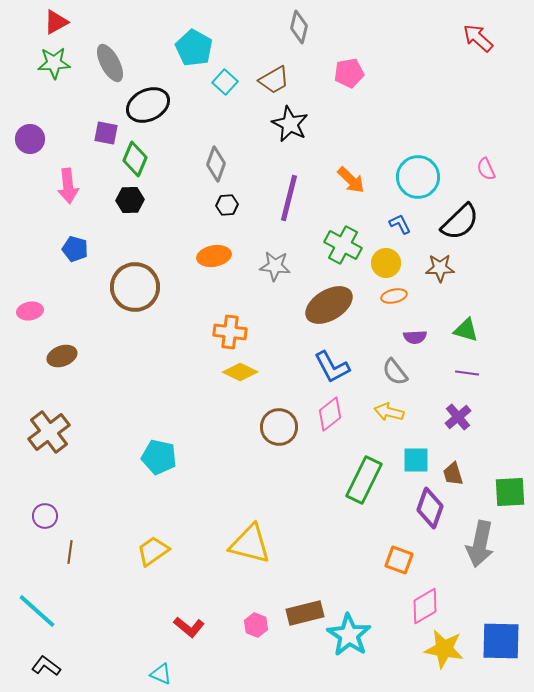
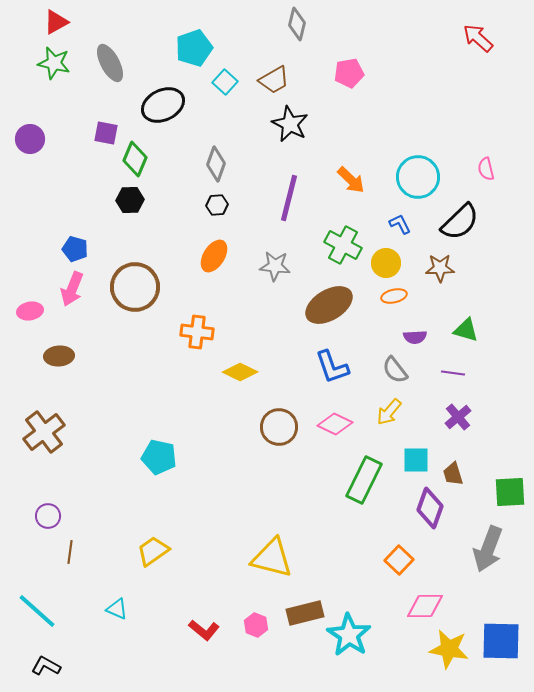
gray diamond at (299, 27): moved 2 px left, 3 px up
cyan pentagon at (194, 48): rotated 24 degrees clockwise
green star at (54, 63): rotated 16 degrees clockwise
black ellipse at (148, 105): moved 15 px right
pink semicircle at (486, 169): rotated 10 degrees clockwise
pink arrow at (68, 186): moved 4 px right, 103 px down; rotated 28 degrees clockwise
black hexagon at (227, 205): moved 10 px left
orange ellipse at (214, 256): rotated 48 degrees counterclockwise
orange cross at (230, 332): moved 33 px left
brown ellipse at (62, 356): moved 3 px left; rotated 16 degrees clockwise
blue L-shape at (332, 367): rotated 9 degrees clockwise
gray semicircle at (395, 372): moved 2 px up
purple line at (467, 373): moved 14 px left
yellow arrow at (389, 412): rotated 64 degrees counterclockwise
pink diamond at (330, 414): moved 5 px right, 10 px down; rotated 64 degrees clockwise
brown cross at (49, 432): moved 5 px left
purple circle at (45, 516): moved 3 px right
yellow triangle at (250, 544): moved 22 px right, 14 px down
gray arrow at (480, 544): moved 8 px right, 5 px down; rotated 9 degrees clockwise
orange square at (399, 560): rotated 24 degrees clockwise
pink diamond at (425, 606): rotated 30 degrees clockwise
red L-shape at (189, 627): moved 15 px right, 3 px down
yellow star at (444, 649): moved 5 px right
black L-shape at (46, 666): rotated 8 degrees counterclockwise
cyan triangle at (161, 674): moved 44 px left, 65 px up
